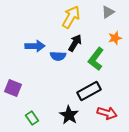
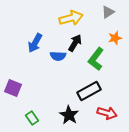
yellow arrow: moved 1 px down; rotated 45 degrees clockwise
blue arrow: moved 3 px up; rotated 120 degrees clockwise
